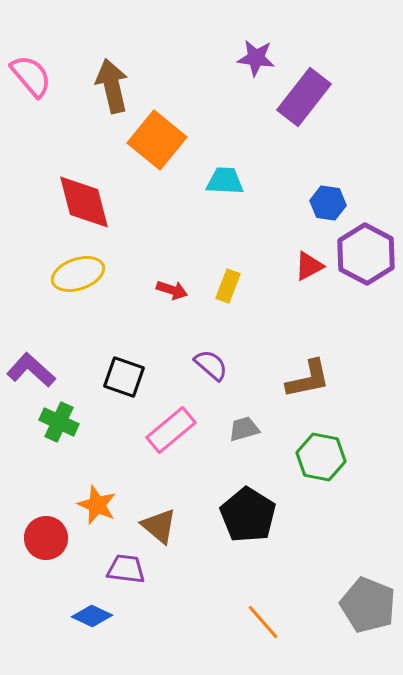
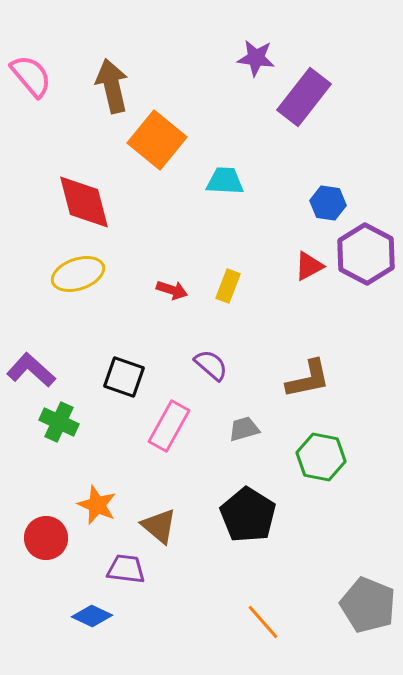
pink rectangle: moved 2 px left, 4 px up; rotated 21 degrees counterclockwise
